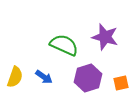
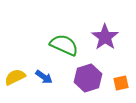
purple star: rotated 20 degrees clockwise
yellow semicircle: rotated 135 degrees counterclockwise
